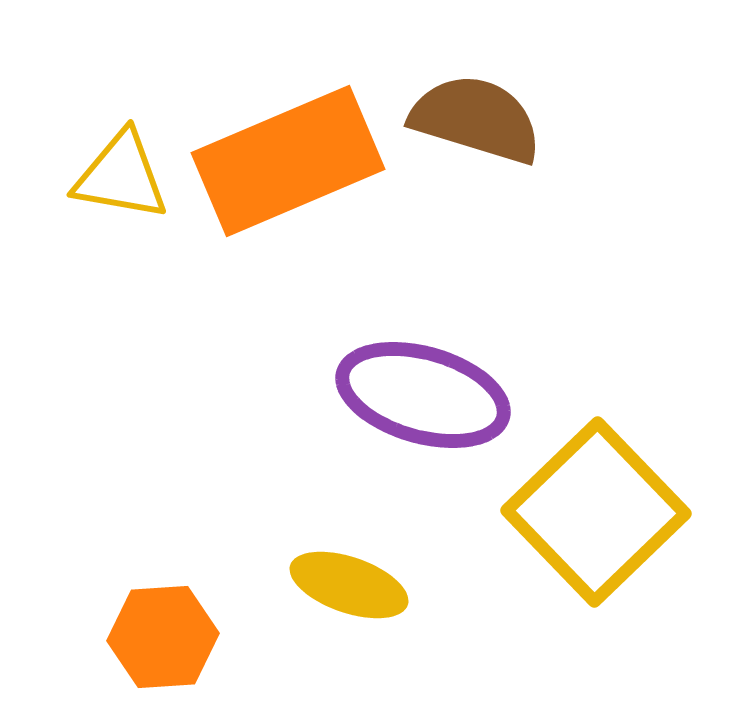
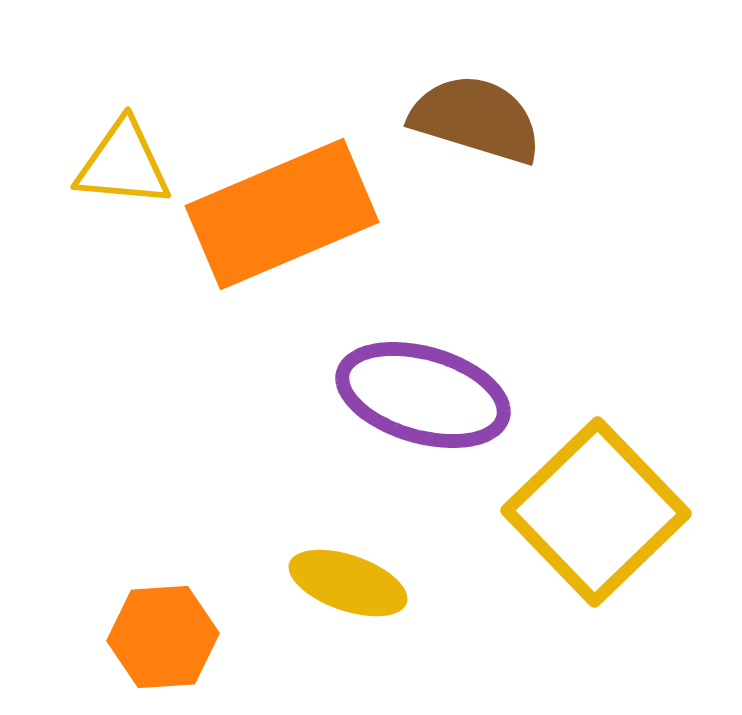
orange rectangle: moved 6 px left, 53 px down
yellow triangle: moved 2 px right, 12 px up; rotated 5 degrees counterclockwise
yellow ellipse: moved 1 px left, 2 px up
